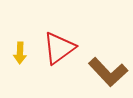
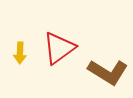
brown L-shape: rotated 15 degrees counterclockwise
